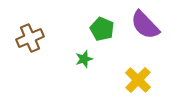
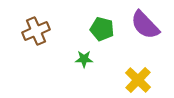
green pentagon: rotated 10 degrees counterclockwise
brown cross: moved 6 px right, 7 px up
green star: rotated 18 degrees clockwise
